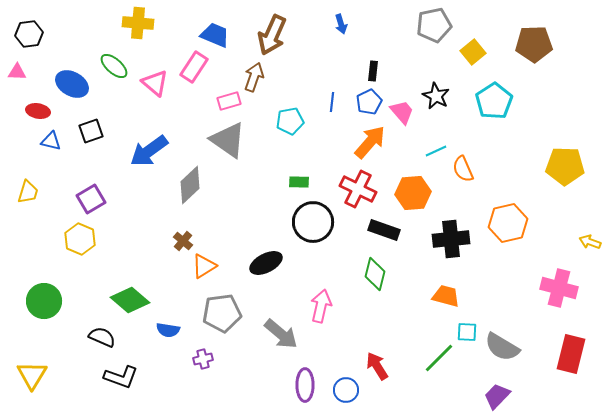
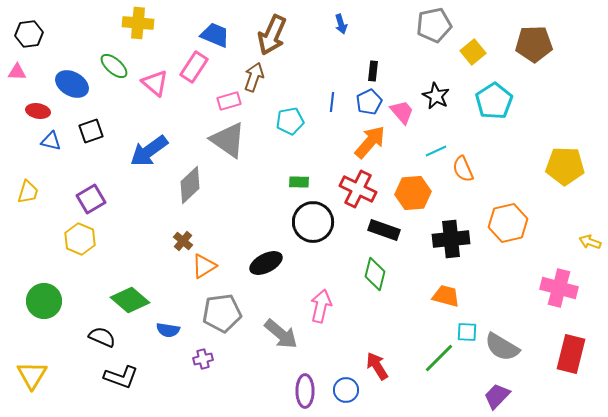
purple ellipse at (305, 385): moved 6 px down
